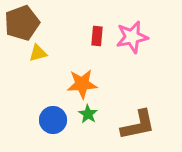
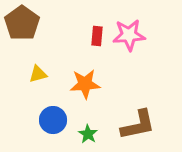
brown pentagon: rotated 16 degrees counterclockwise
pink star: moved 3 px left, 2 px up; rotated 8 degrees clockwise
yellow triangle: moved 21 px down
orange star: moved 3 px right
green star: moved 20 px down
